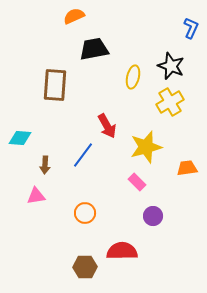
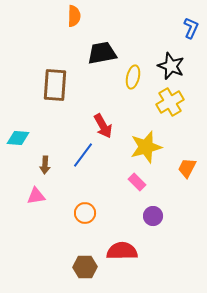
orange semicircle: rotated 115 degrees clockwise
black trapezoid: moved 8 px right, 4 px down
red arrow: moved 4 px left
cyan diamond: moved 2 px left
orange trapezoid: rotated 55 degrees counterclockwise
